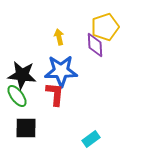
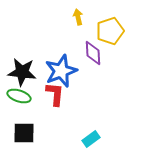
yellow pentagon: moved 5 px right, 4 px down
yellow arrow: moved 19 px right, 20 px up
purple diamond: moved 2 px left, 8 px down
blue star: rotated 20 degrees counterclockwise
black star: moved 3 px up
green ellipse: moved 2 px right; rotated 35 degrees counterclockwise
black square: moved 2 px left, 5 px down
